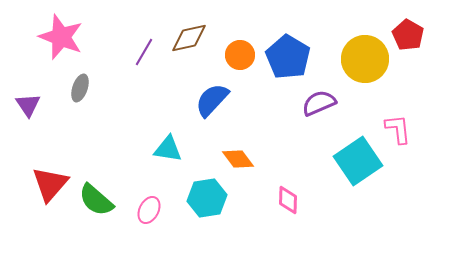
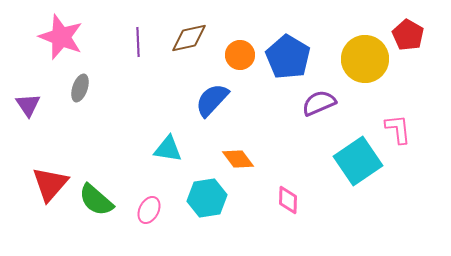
purple line: moved 6 px left, 10 px up; rotated 32 degrees counterclockwise
